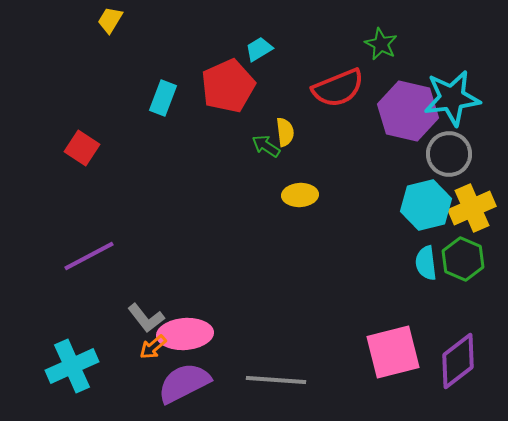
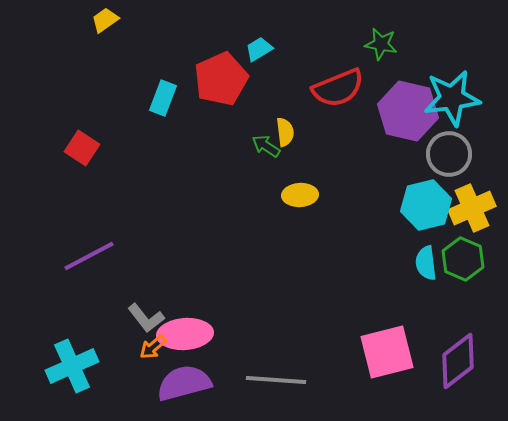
yellow trapezoid: moved 5 px left; rotated 24 degrees clockwise
green star: rotated 16 degrees counterclockwise
red pentagon: moved 7 px left, 7 px up
pink square: moved 6 px left
purple semicircle: rotated 12 degrees clockwise
